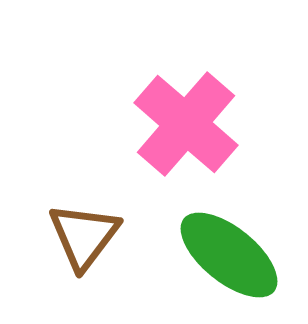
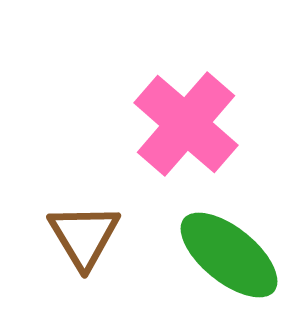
brown triangle: rotated 8 degrees counterclockwise
